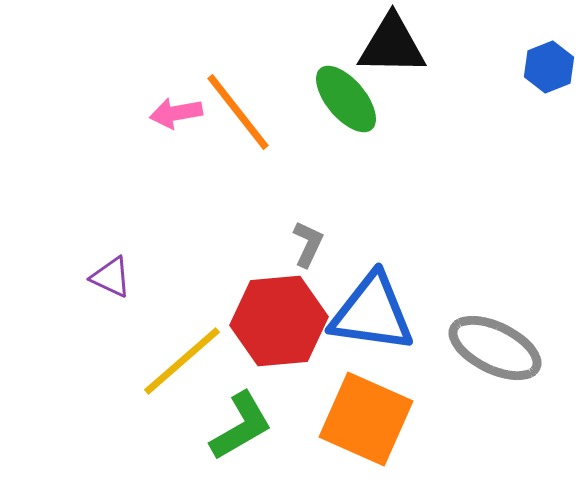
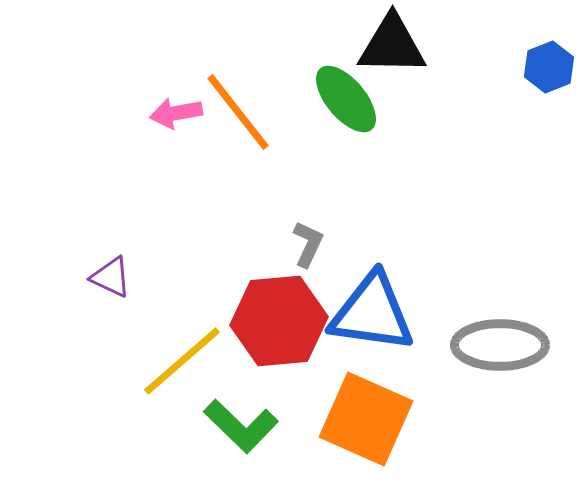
gray ellipse: moved 5 px right, 3 px up; rotated 26 degrees counterclockwise
green L-shape: rotated 74 degrees clockwise
